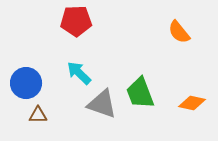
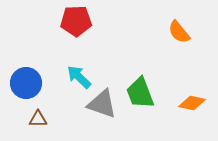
cyan arrow: moved 4 px down
brown triangle: moved 4 px down
